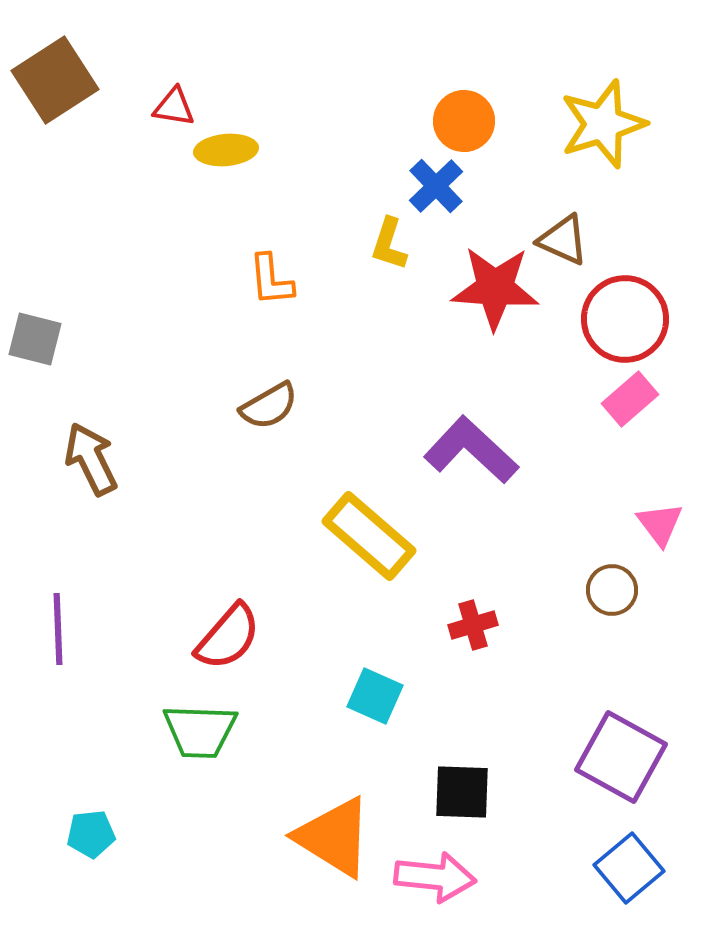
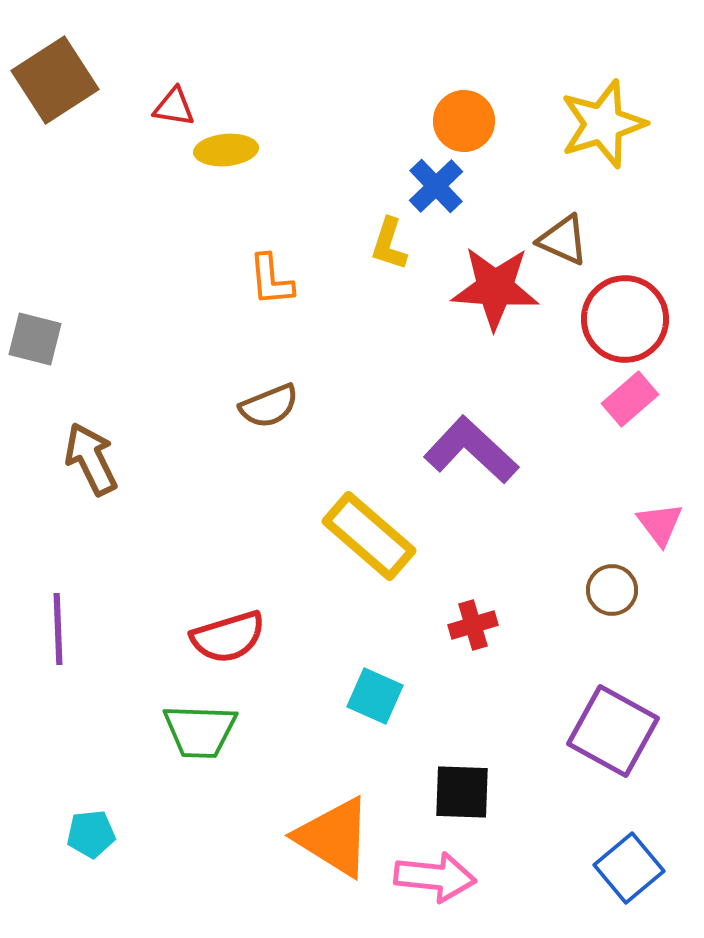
brown semicircle: rotated 8 degrees clockwise
red semicircle: rotated 32 degrees clockwise
purple square: moved 8 px left, 26 px up
